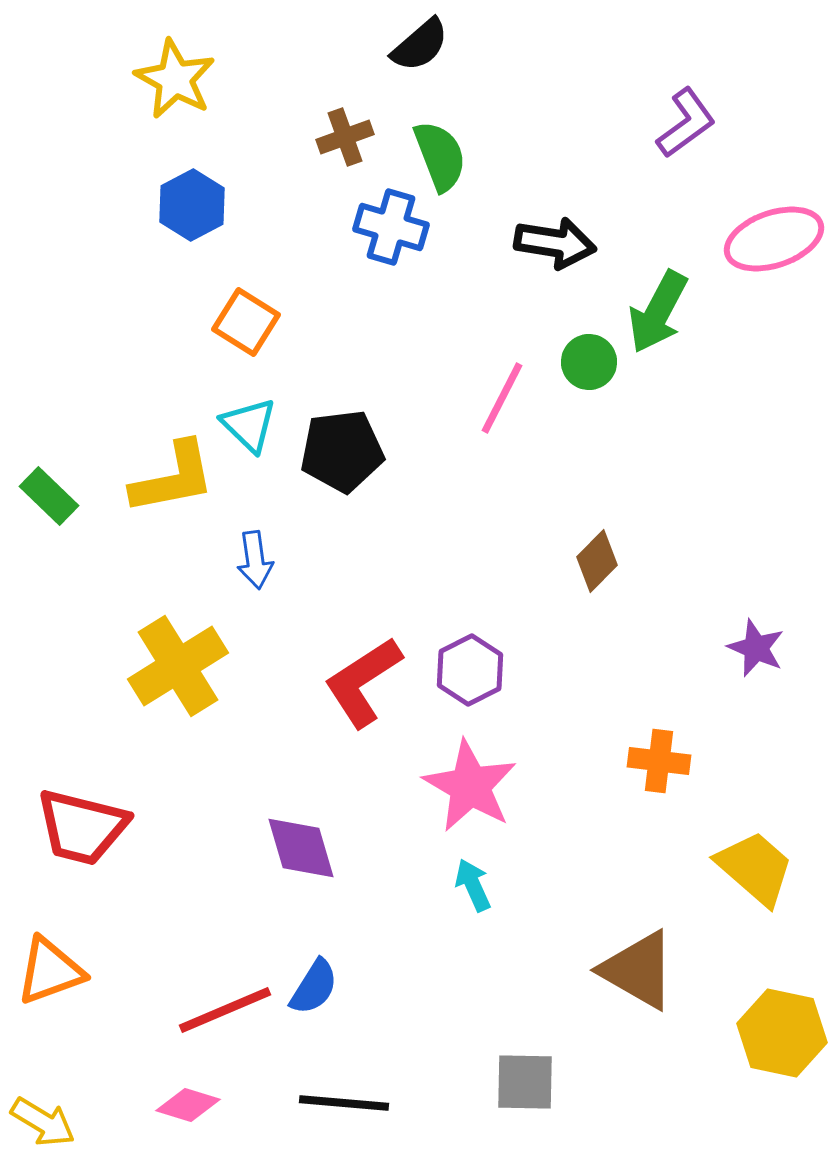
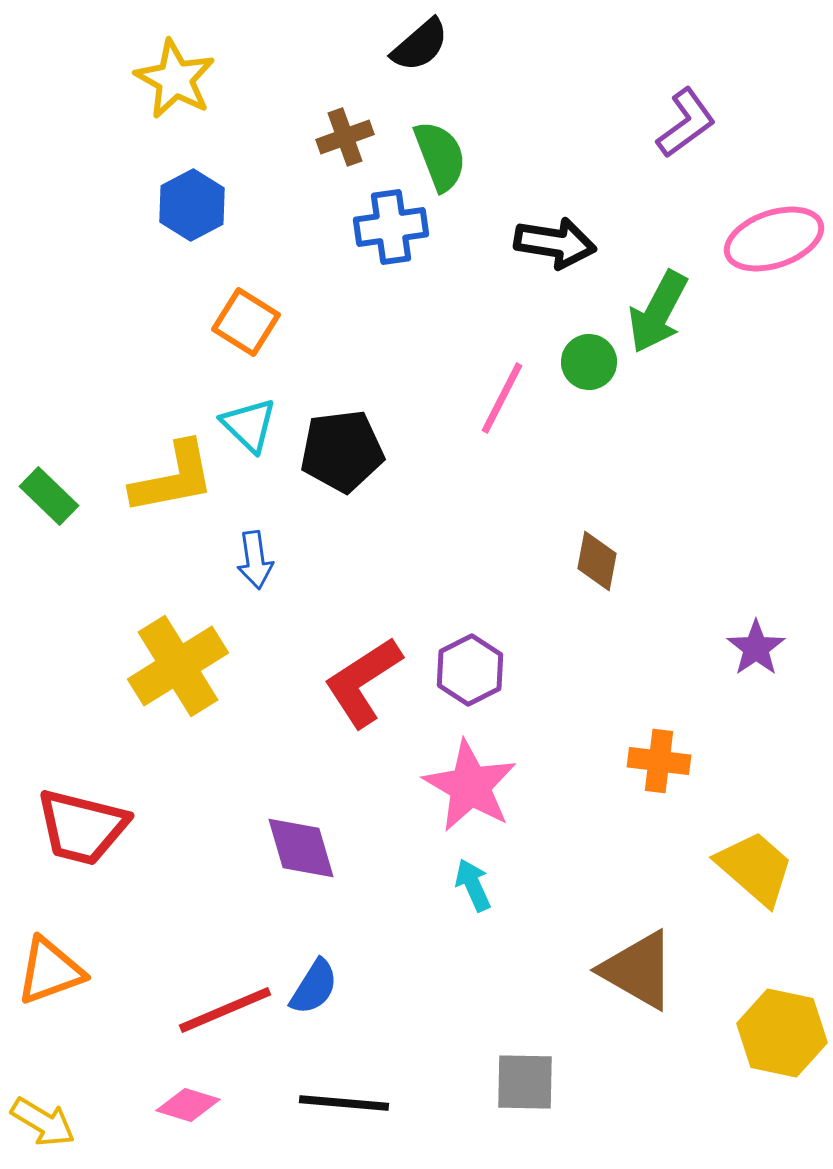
blue cross: rotated 24 degrees counterclockwise
brown diamond: rotated 34 degrees counterclockwise
purple star: rotated 14 degrees clockwise
